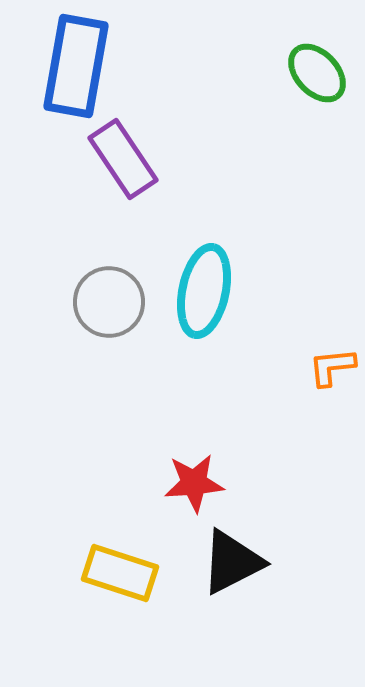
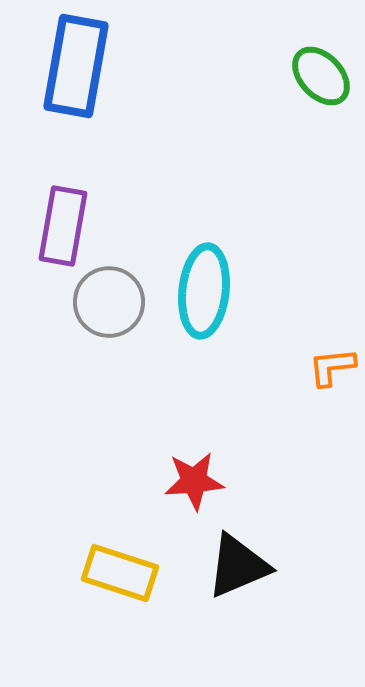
green ellipse: moved 4 px right, 3 px down
purple rectangle: moved 60 px left, 67 px down; rotated 44 degrees clockwise
cyan ellipse: rotated 6 degrees counterclockwise
red star: moved 2 px up
black triangle: moved 6 px right, 4 px down; rotated 4 degrees clockwise
